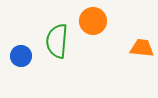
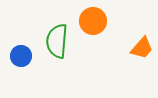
orange trapezoid: rotated 125 degrees clockwise
